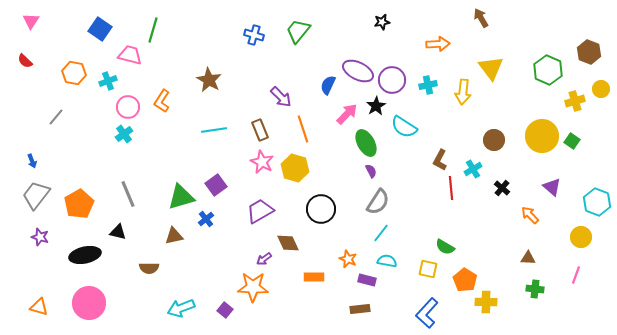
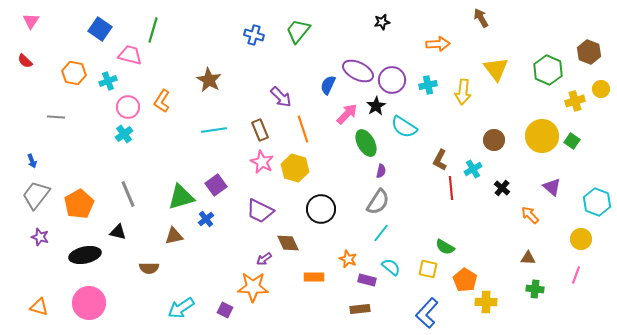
yellow triangle at (491, 68): moved 5 px right, 1 px down
gray line at (56, 117): rotated 54 degrees clockwise
purple semicircle at (371, 171): moved 10 px right; rotated 40 degrees clockwise
purple trapezoid at (260, 211): rotated 124 degrees counterclockwise
yellow circle at (581, 237): moved 2 px down
cyan semicircle at (387, 261): moved 4 px right, 6 px down; rotated 30 degrees clockwise
cyan arrow at (181, 308): rotated 12 degrees counterclockwise
purple square at (225, 310): rotated 14 degrees counterclockwise
